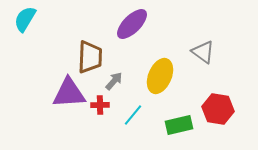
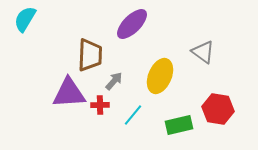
brown trapezoid: moved 2 px up
